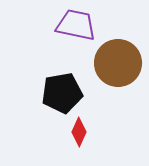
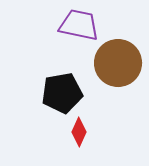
purple trapezoid: moved 3 px right
